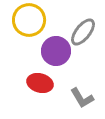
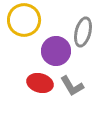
yellow circle: moved 5 px left
gray ellipse: rotated 24 degrees counterclockwise
gray L-shape: moved 10 px left, 12 px up
